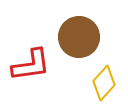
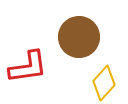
red L-shape: moved 3 px left, 2 px down
